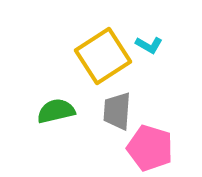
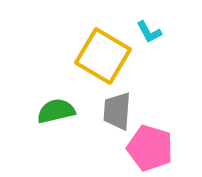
cyan L-shape: moved 13 px up; rotated 32 degrees clockwise
yellow square: rotated 26 degrees counterclockwise
